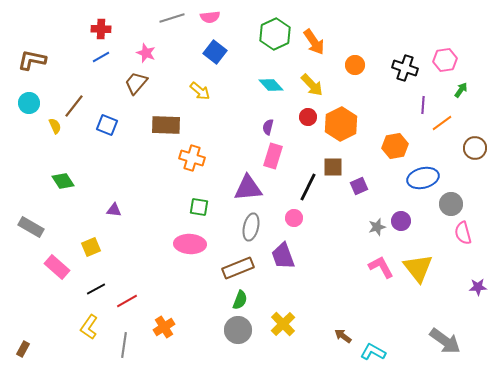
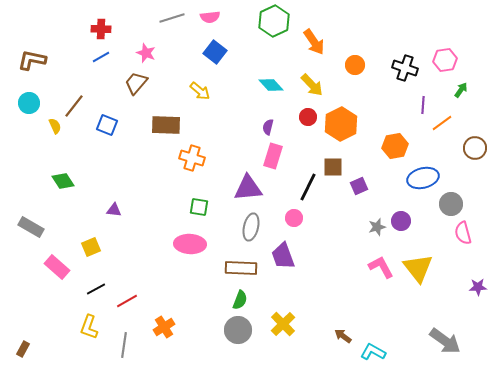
green hexagon at (275, 34): moved 1 px left, 13 px up
brown rectangle at (238, 268): moved 3 px right; rotated 24 degrees clockwise
yellow L-shape at (89, 327): rotated 15 degrees counterclockwise
